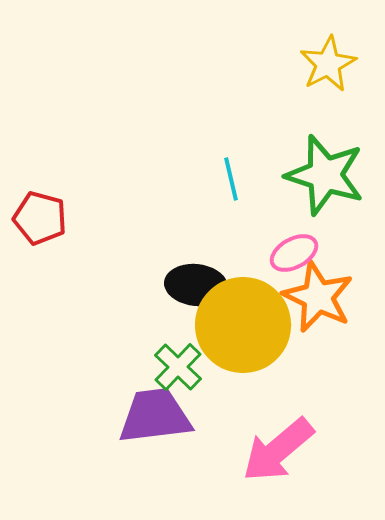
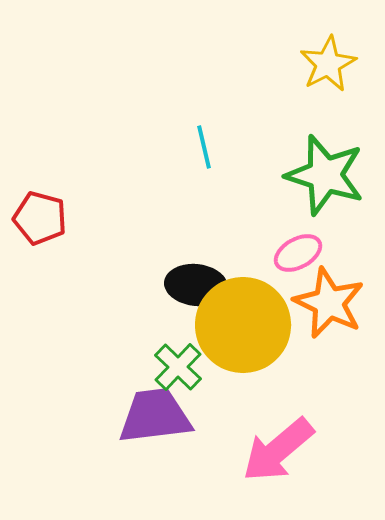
cyan line: moved 27 px left, 32 px up
pink ellipse: moved 4 px right
orange star: moved 11 px right, 6 px down
